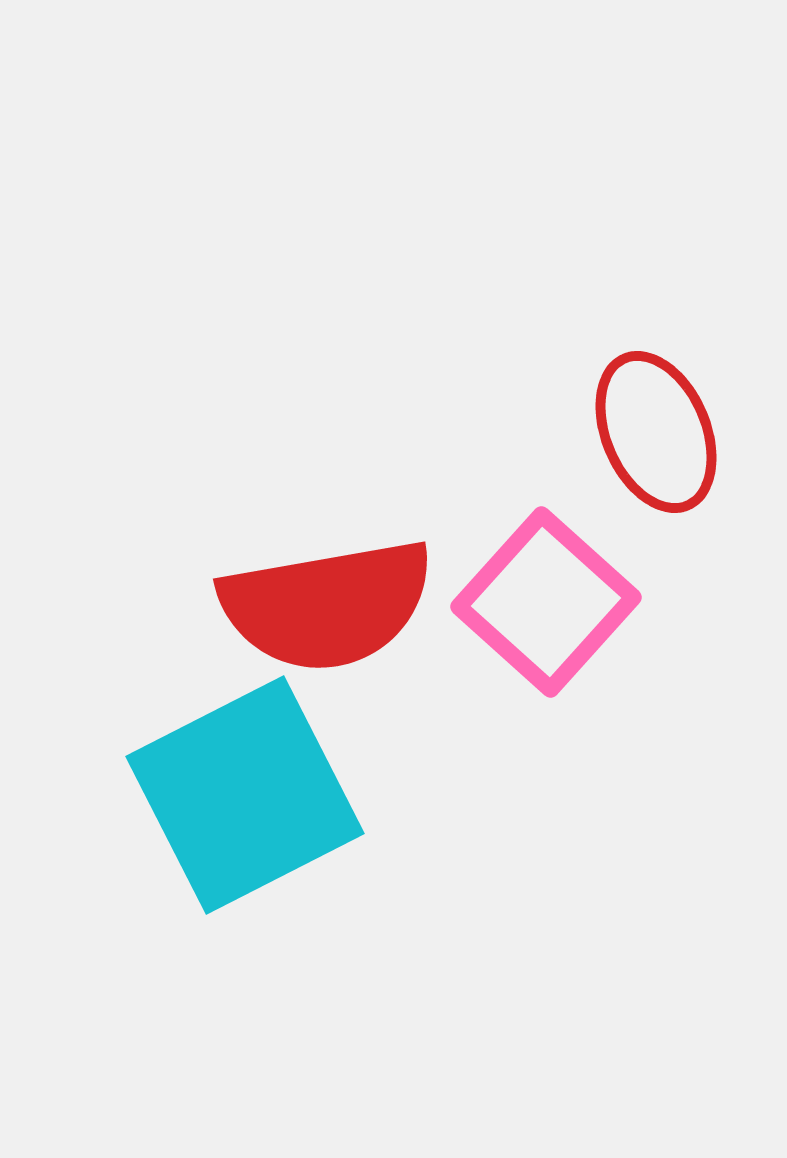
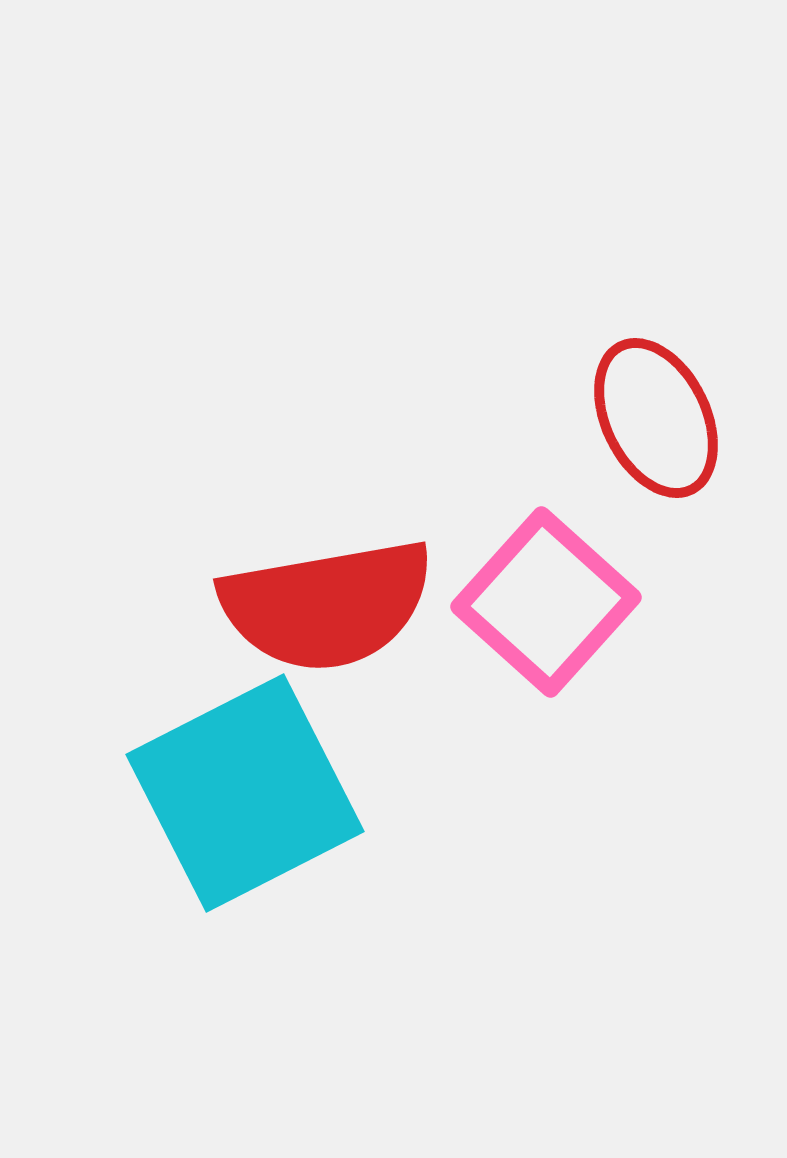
red ellipse: moved 14 px up; rotated 3 degrees counterclockwise
cyan square: moved 2 px up
